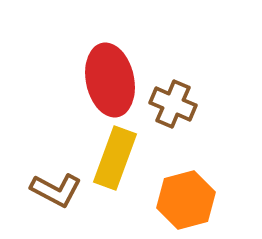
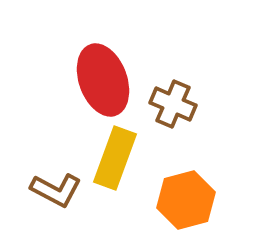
red ellipse: moved 7 px left; rotated 8 degrees counterclockwise
